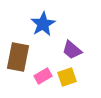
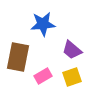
blue star: rotated 25 degrees clockwise
yellow square: moved 5 px right
